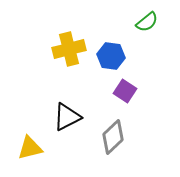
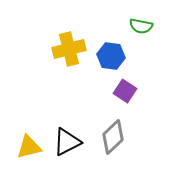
green semicircle: moved 6 px left, 4 px down; rotated 50 degrees clockwise
black triangle: moved 25 px down
yellow triangle: moved 1 px left, 1 px up
